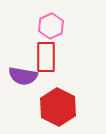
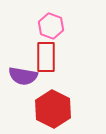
pink hexagon: rotated 15 degrees counterclockwise
red hexagon: moved 5 px left, 2 px down
